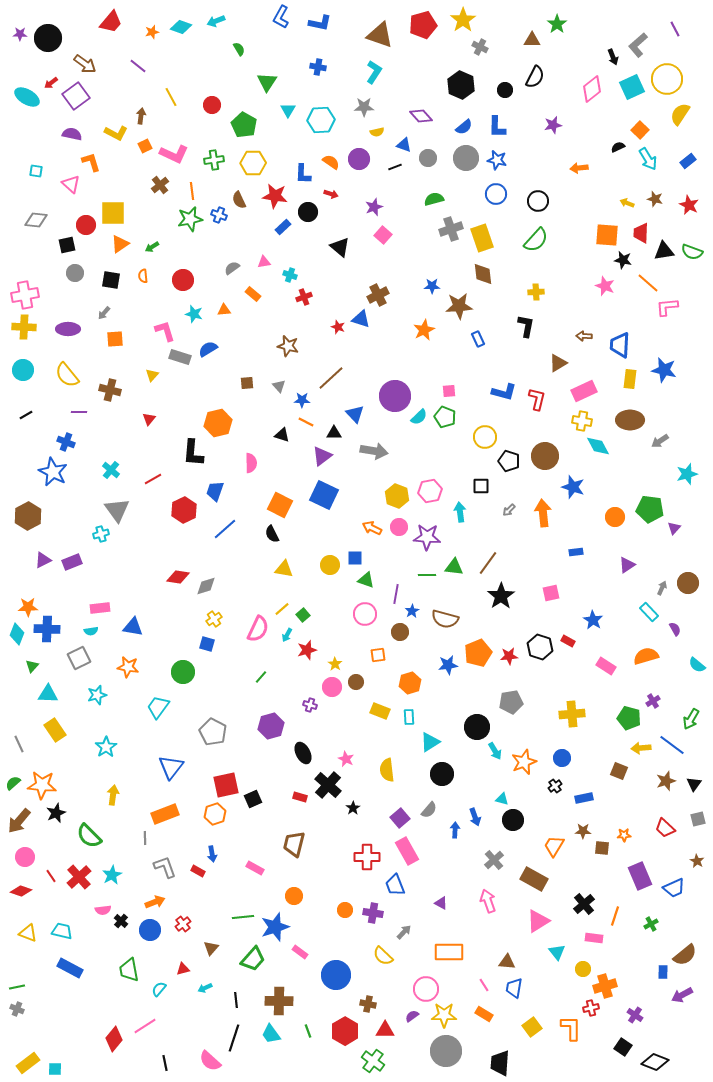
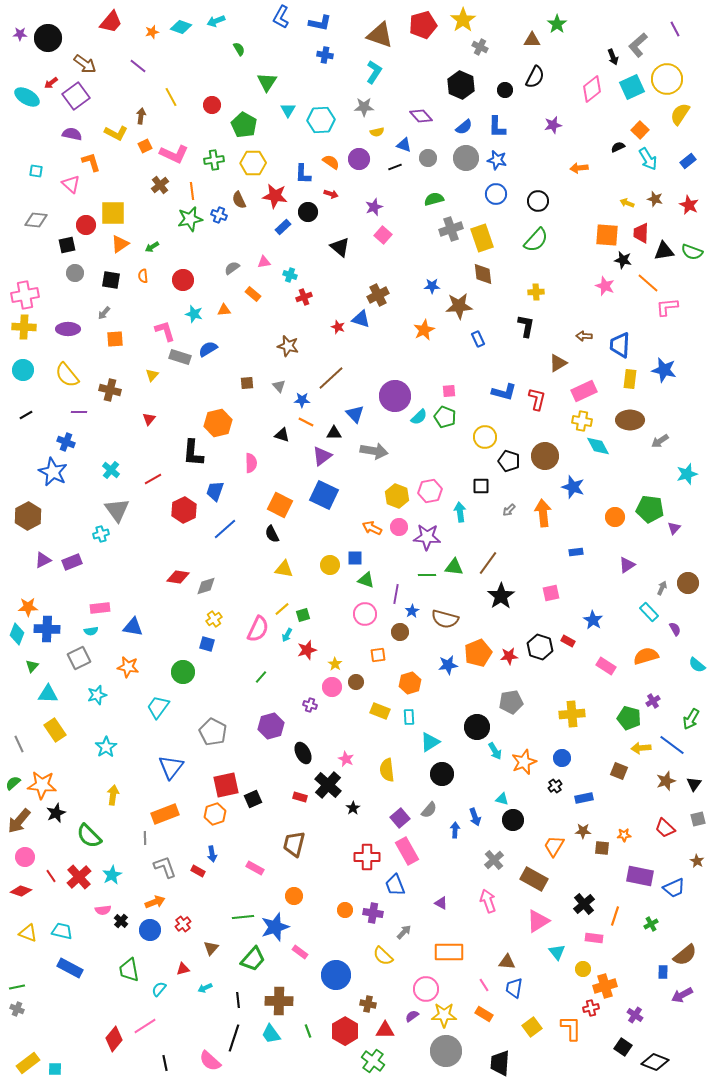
blue cross at (318, 67): moved 7 px right, 12 px up
green square at (303, 615): rotated 24 degrees clockwise
purple rectangle at (640, 876): rotated 56 degrees counterclockwise
black line at (236, 1000): moved 2 px right
